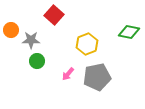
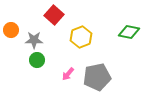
gray star: moved 3 px right
yellow hexagon: moved 6 px left, 7 px up
green circle: moved 1 px up
